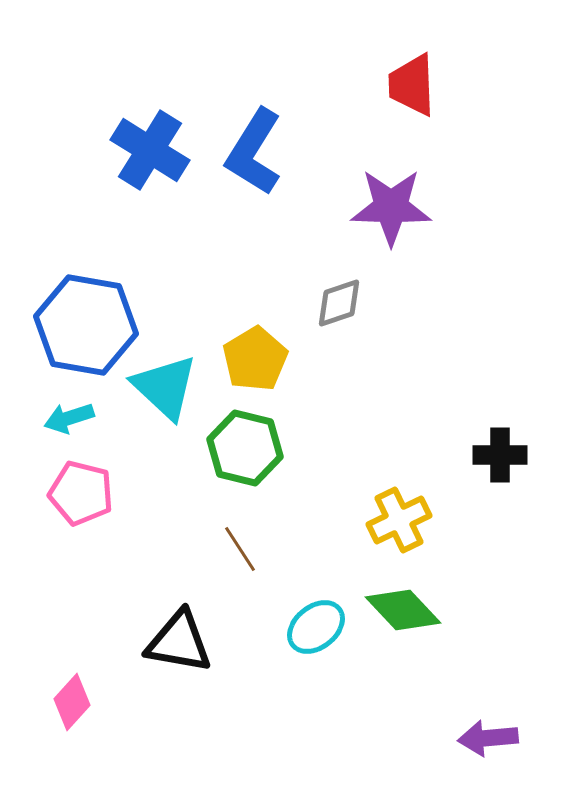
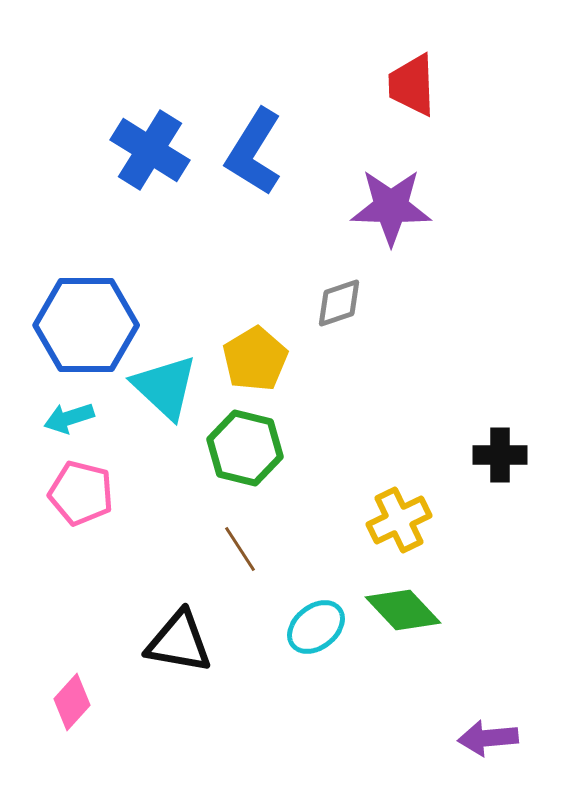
blue hexagon: rotated 10 degrees counterclockwise
